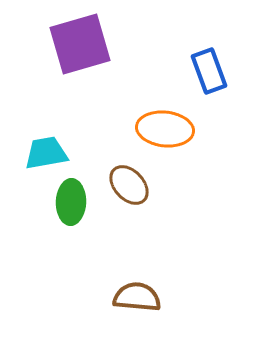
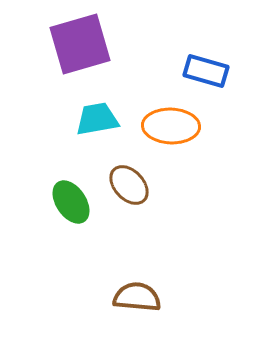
blue rectangle: moved 3 px left; rotated 54 degrees counterclockwise
orange ellipse: moved 6 px right, 3 px up; rotated 4 degrees counterclockwise
cyan trapezoid: moved 51 px right, 34 px up
green ellipse: rotated 36 degrees counterclockwise
